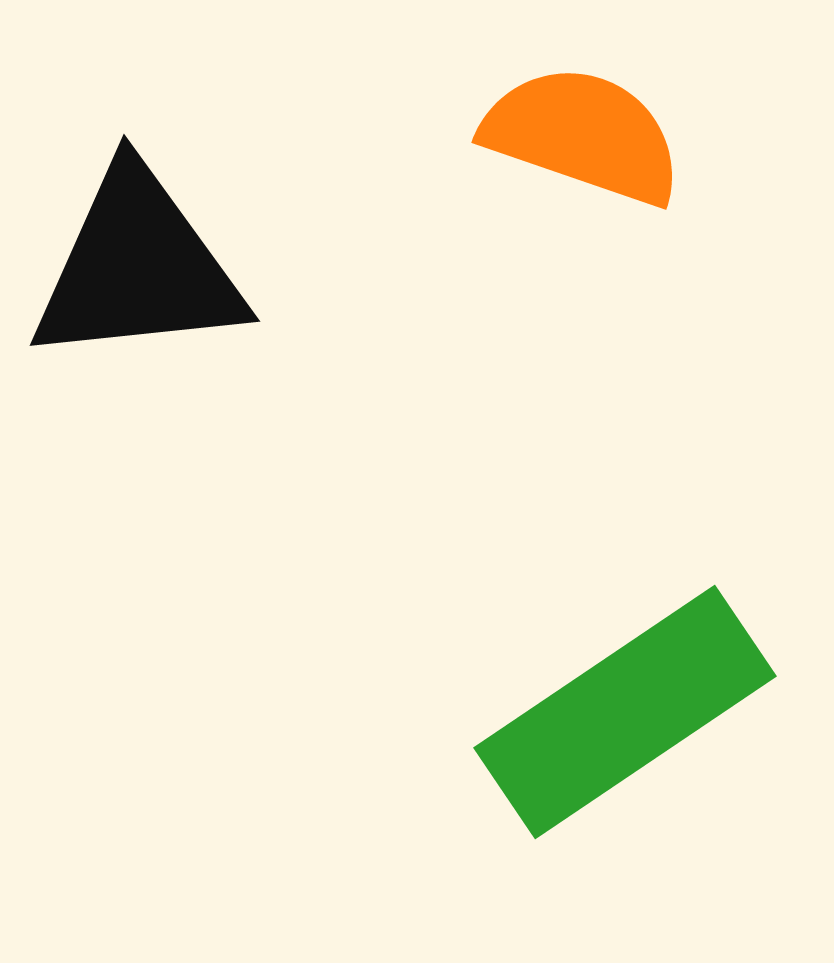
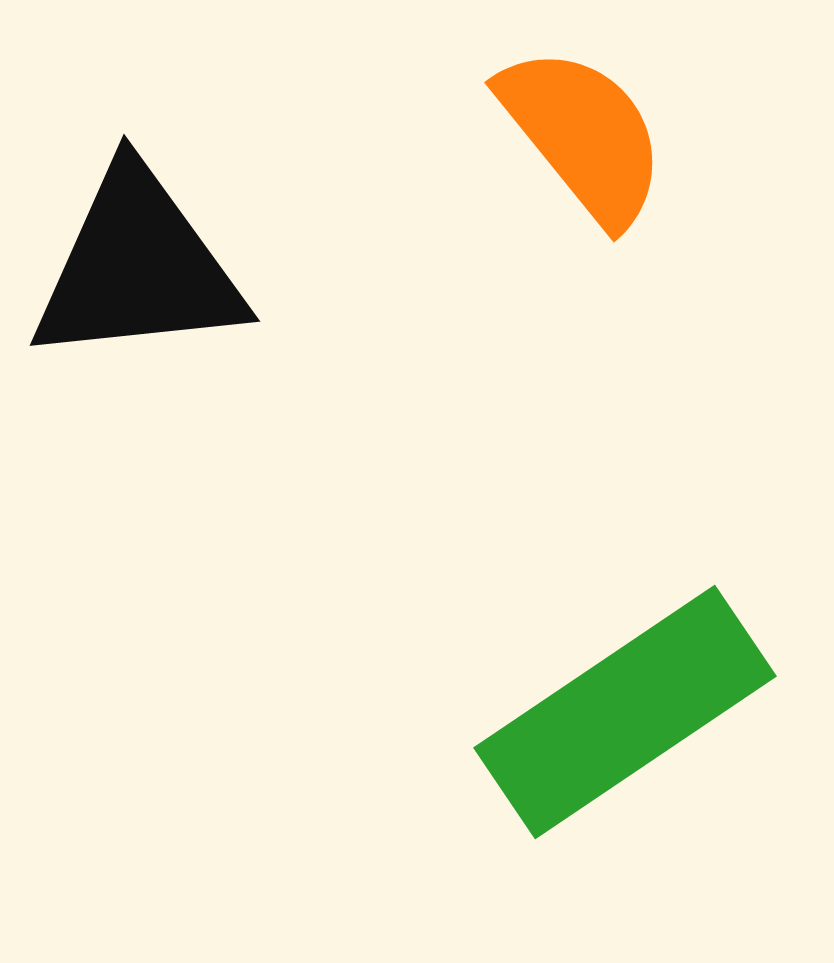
orange semicircle: rotated 32 degrees clockwise
